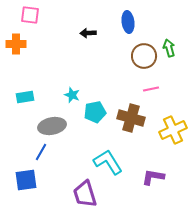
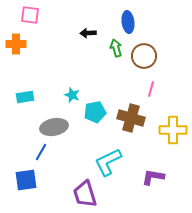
green arrow: moved 53 px left
pink line: rotated 63 degrees counterclockwise
gray ellipse: moved 2 px right, 1 px down
yellow cross: rotated 24 degrees clockwise
cyan L-shape: rotated 84 degrees counterclockwise
